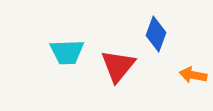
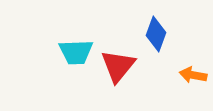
cyan trapezoid: moved 9 px right
